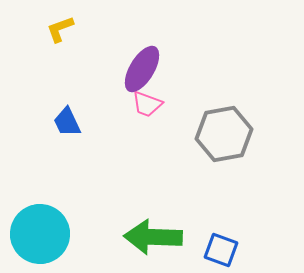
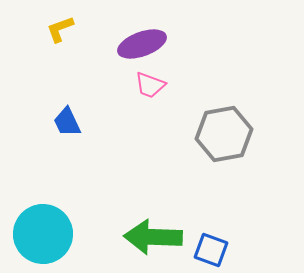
purple ellipse: moved 25 px up; rotated 39 degrees clockwise
pink trapezoid: moved 3 px right, 19 px up
cyan circle: moved 3 px right
blue square: moved 10 px left
